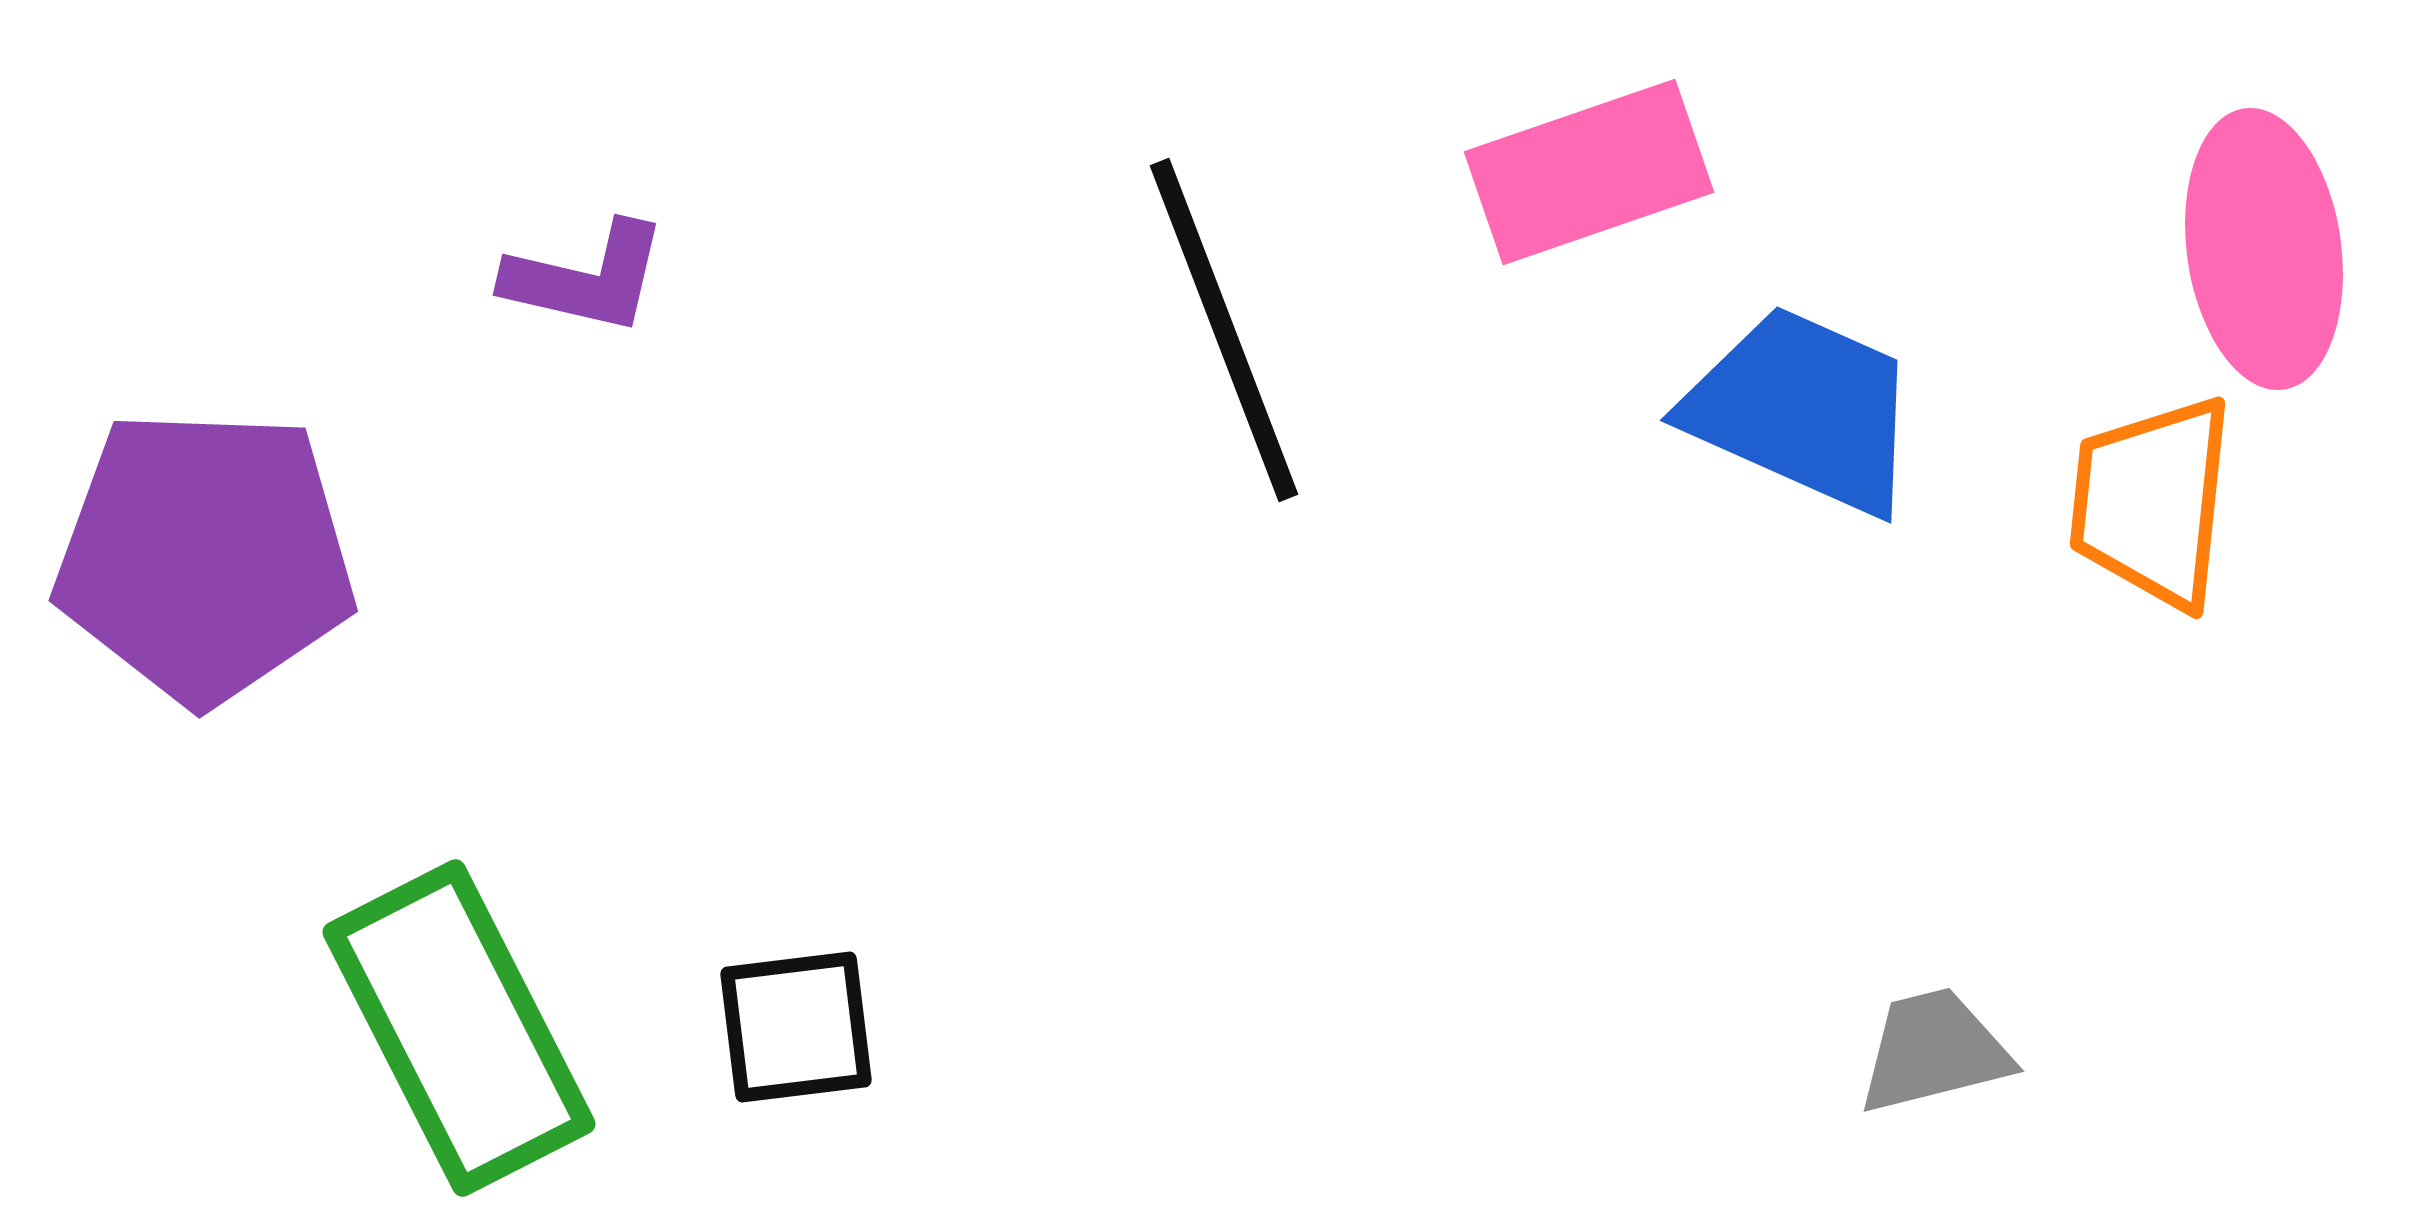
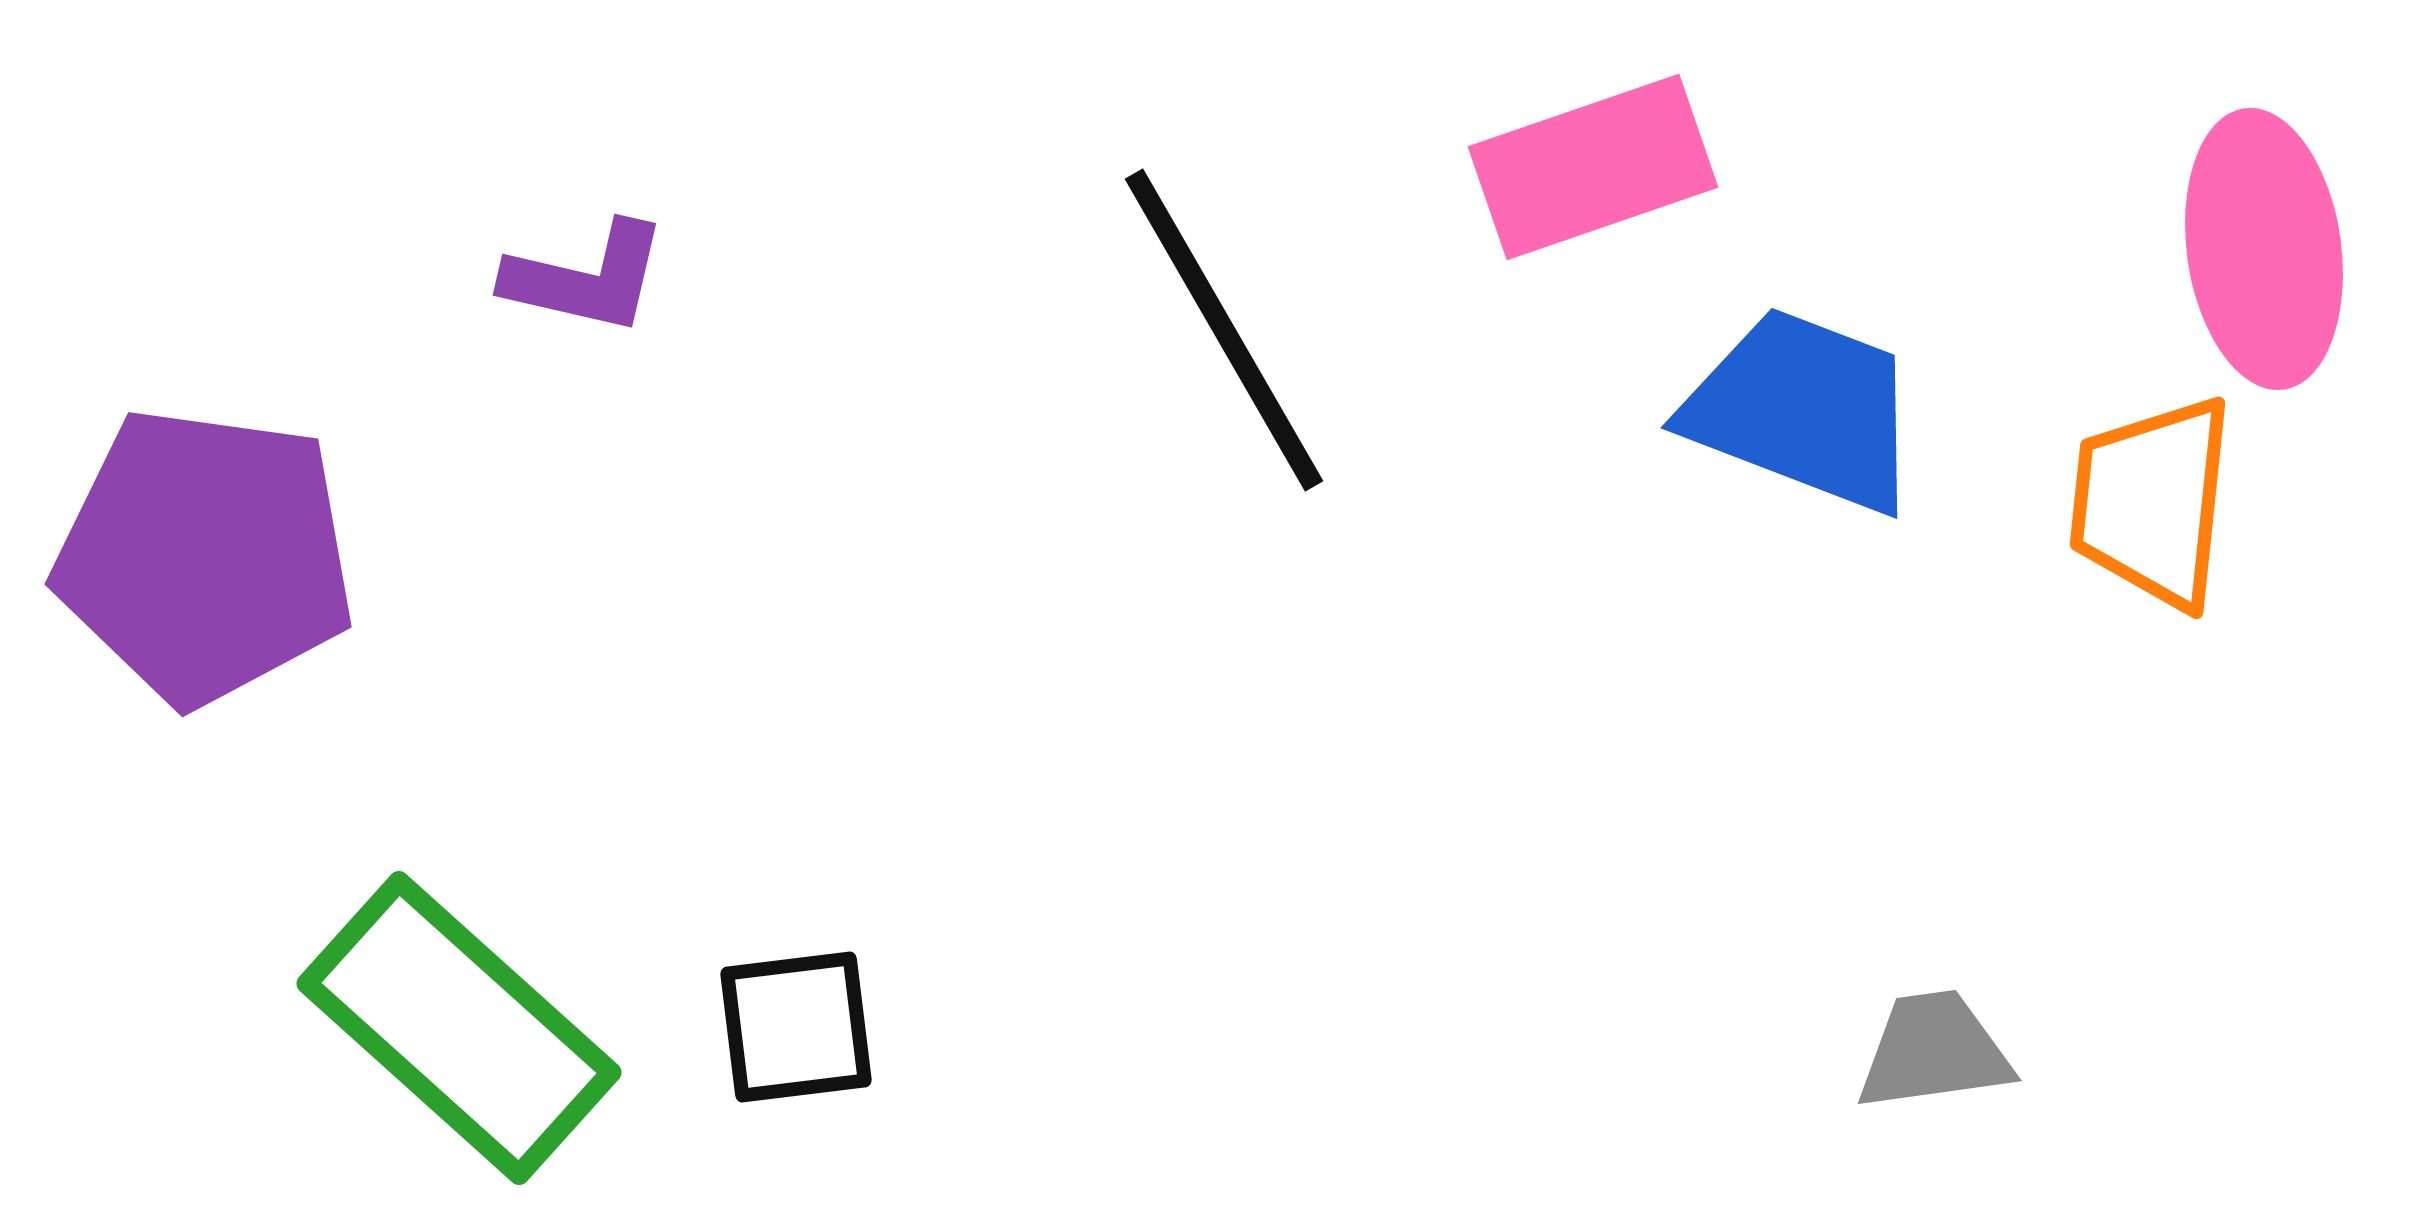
pink rectangle: moved 4 px right, 5 px up
black line: rotated 9 degrees counterclockwise
blue trapezoid: rotated 3 degrees counterclockwise
purple pentagon: rotated 6 degrees clockwise
green rectangle: rotated 21 degrees counterclockwise
gray trapezoid: rotated 6 degrees clockwise
